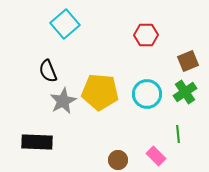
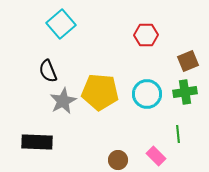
cyan square: moved 4 px left
green cross: rotated 25 degrees clockwise
